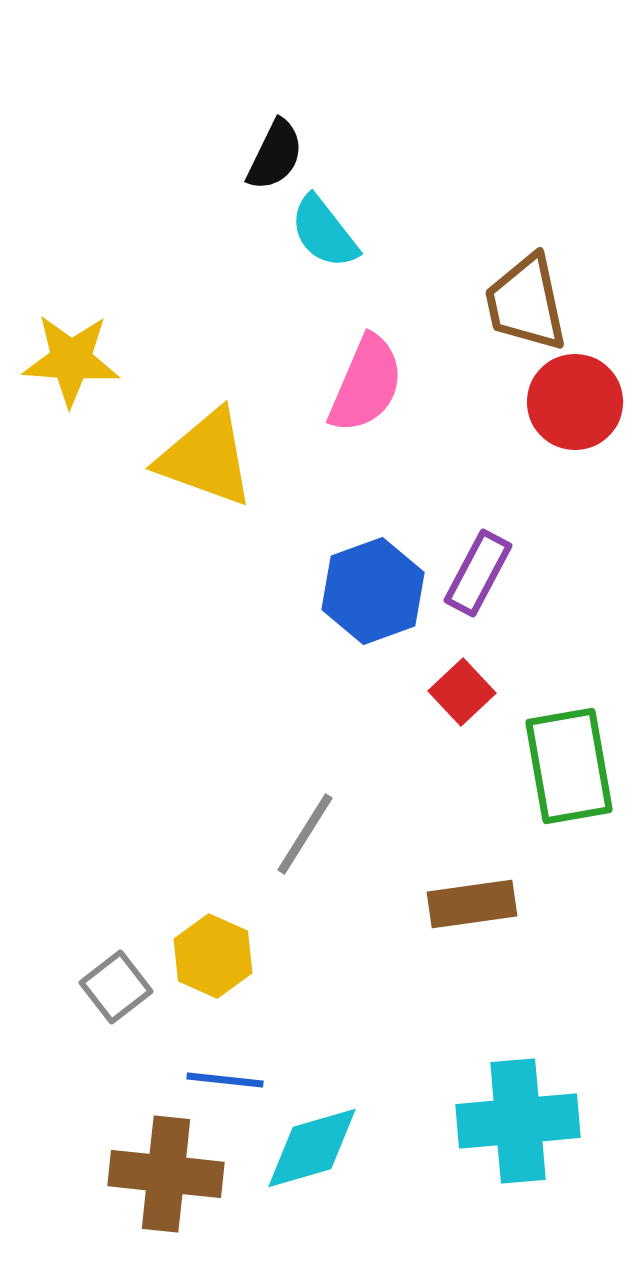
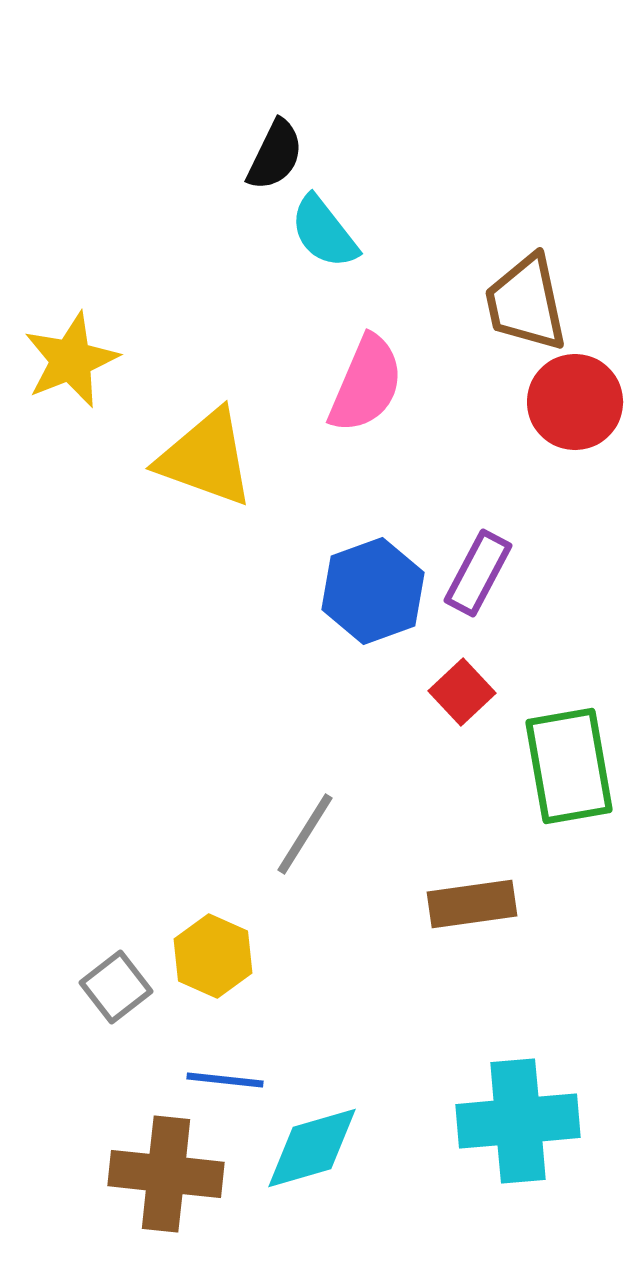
yellow star: rotated 26 degrees counterclockwise
